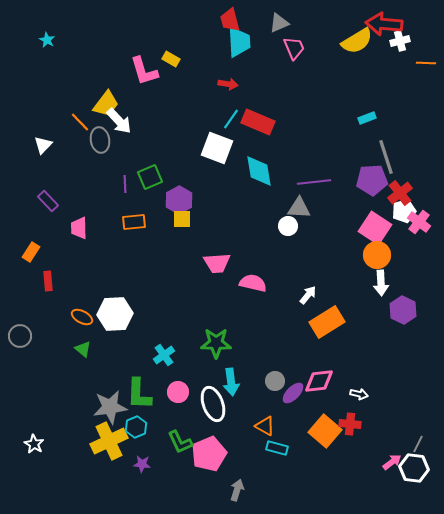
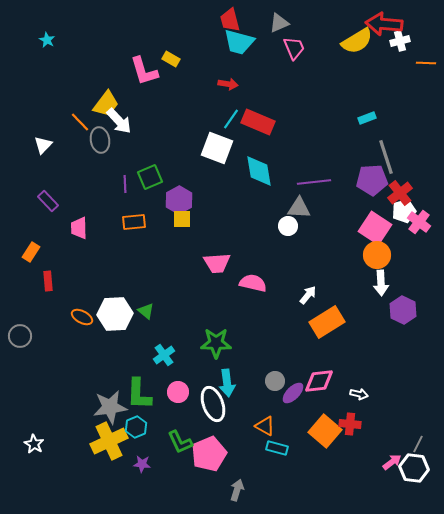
cyan trapezoid at (239, 42): rotated 108 degrees clockwise
green triangle at (83, 349): moved 63 px right, 38 px up
cyan arrow at (231, 382): moved 4 px left, 1 px down
